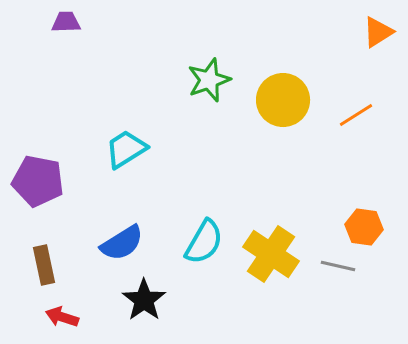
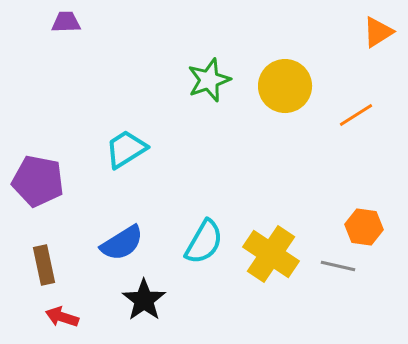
yellow circle: moved 2 px right, 14 px up
